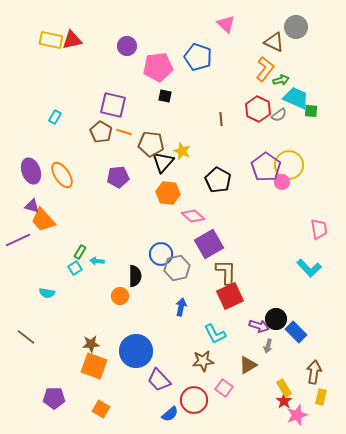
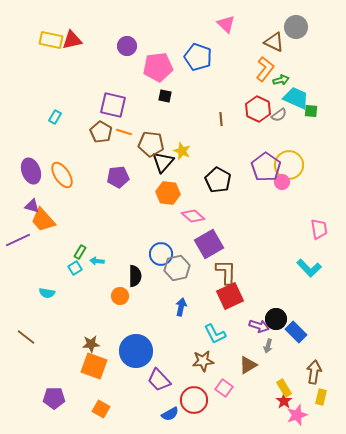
blue semicircle at (170, 414): rotated 12 degrees clockwise
